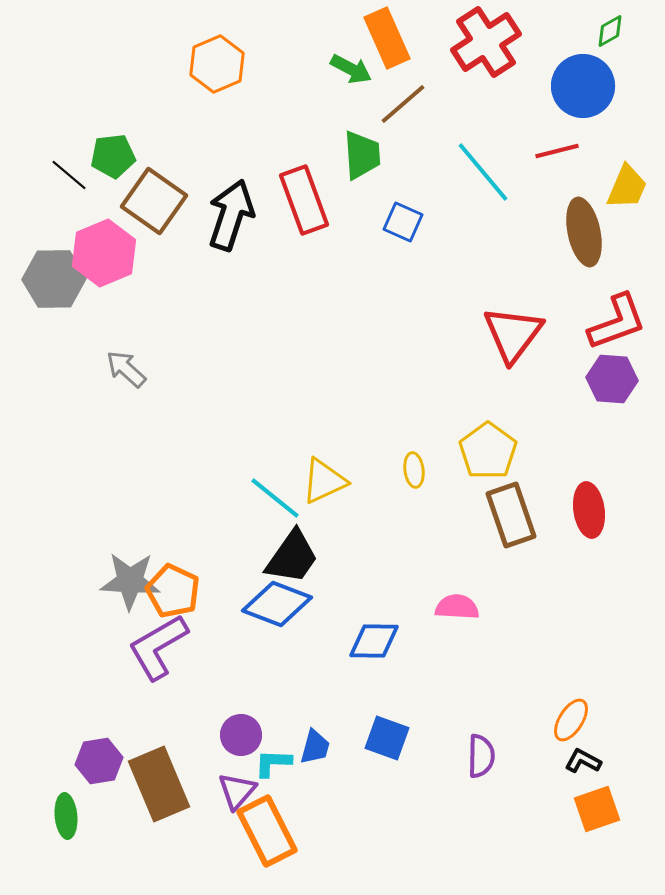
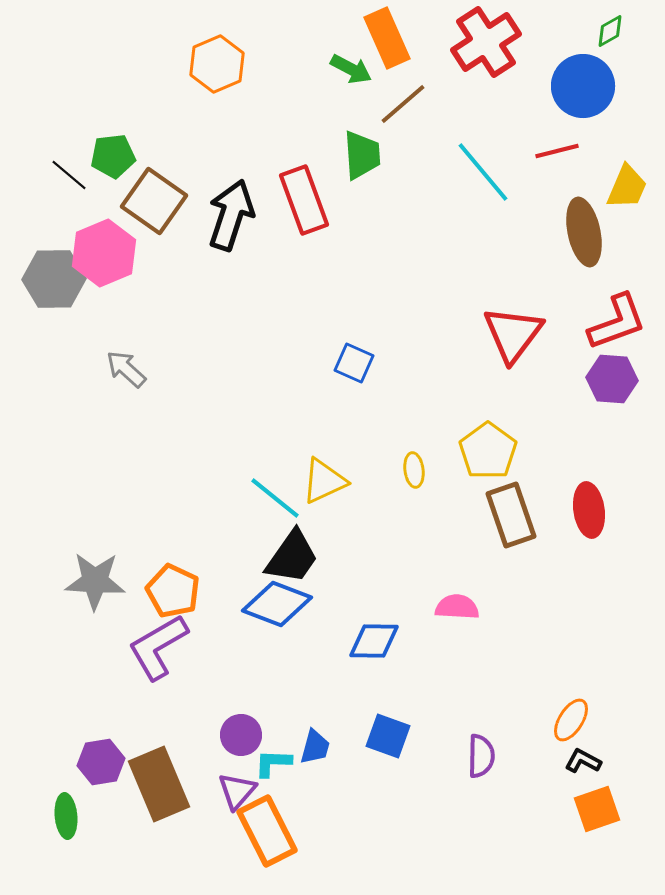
blue square at (403, 222): moved 49 px left, 141 px down
gray star at (130, 581): moved 35 px left
blue square at (387, 738): moved 1 px right, 2 px up
purple hexagon at (99, 761): moved 2 px right, 1 px down
